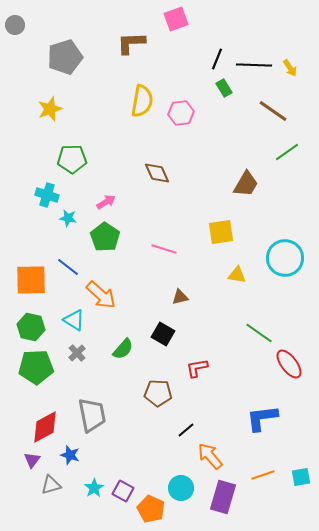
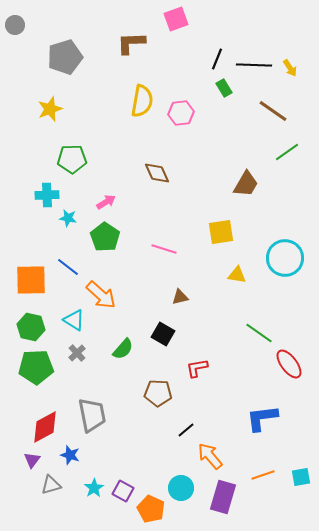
cyan cross at (47, 195): rotated 20 degrees counterclockwise
